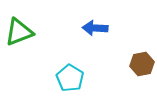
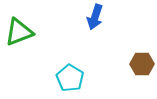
blue arrow: moved 11 px up; rotated 75 degrees counterclockwise
brown hexagon: rotated 10 degrees clockwise
